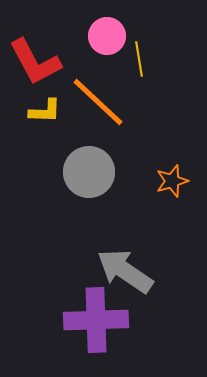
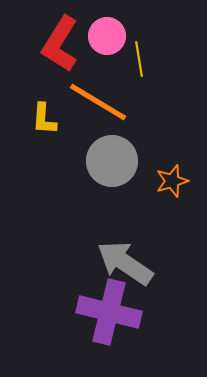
red L-shape: moved 25 px right, 18 px up; rotated 60 degrees clockwise
orange line: rotated 12 degrees counterclockwise
yellow L-shape: moved 1 px left, 8 px down; rotated 92 degrees clockwise
gray circle: moved 23 px right, 11 px up
gray arrow: moved 8 px up
purple cross: moved 13 px right, 8 px up; rotated 16 degrees clockwise
